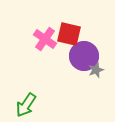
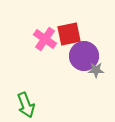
red square: rotated 25 degrees counterclockwise
gray star: rotated 21 degrees clockwise
green arrow: rotated 55 degrees counterclockwise
